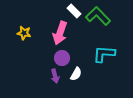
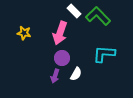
purple arrow: rotated 32 degrees clockwise
